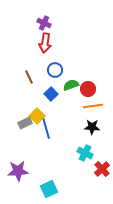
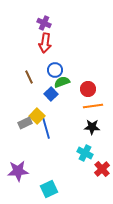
green semicircle: moved 9 px left, 3 px up
